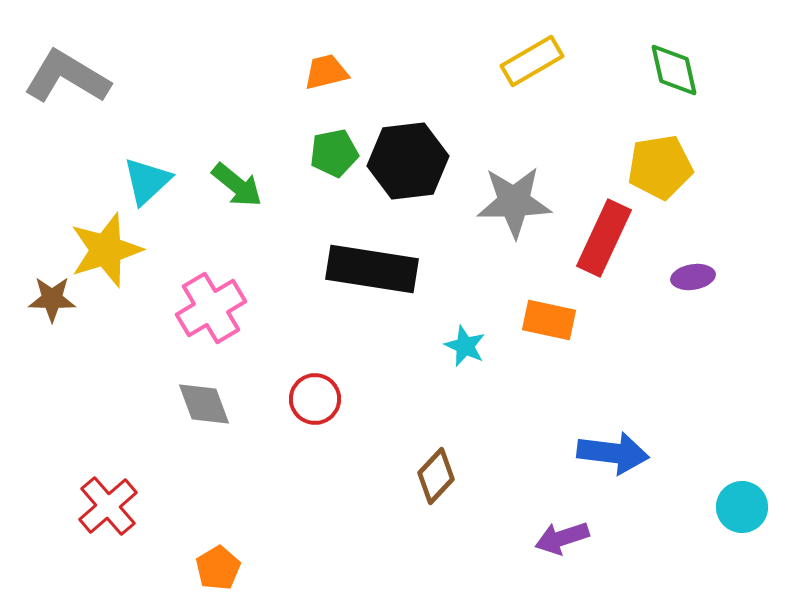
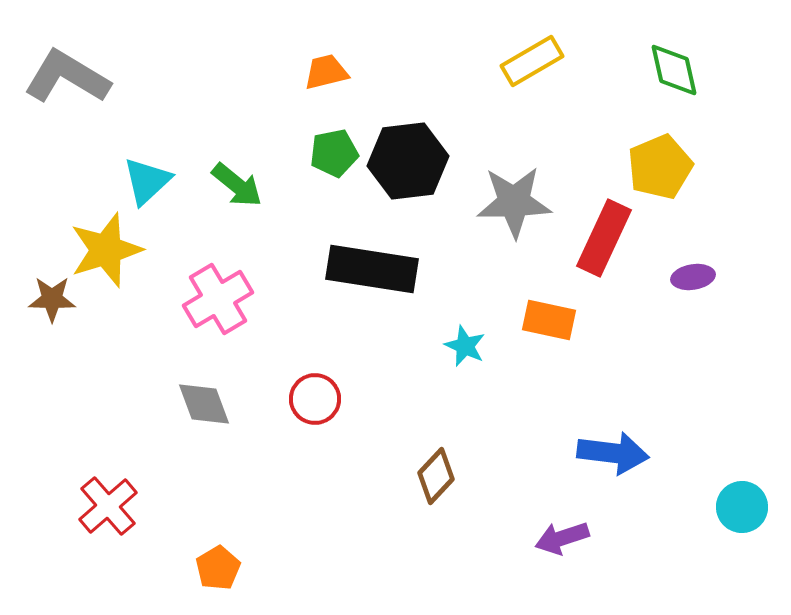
yellow pentagon: rotated 14 degrees counterclockwise
pink cross: moved 7 px right, 9 px up
